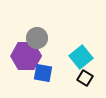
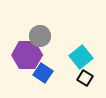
gray circle: moved 3 px right, 2 px up
purple hexagon: moved 1 px right, 1 px up
blue square: rotated 24 degrees clockwise
